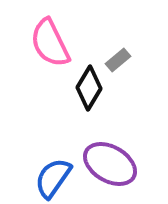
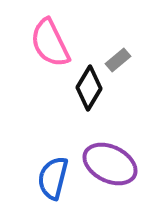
purple ellipse: rotated 4 degrees counterclockwise
blue semicircle: rotated 21 degrees counterclockwise
